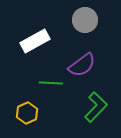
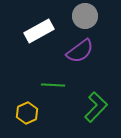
gray circle: moved 4 px up
white rectangle: moved 4 px right, 10 px up
purple semicircle: moved 2 px left, 14 px up
green line: moved 2 px right, 2 px down
